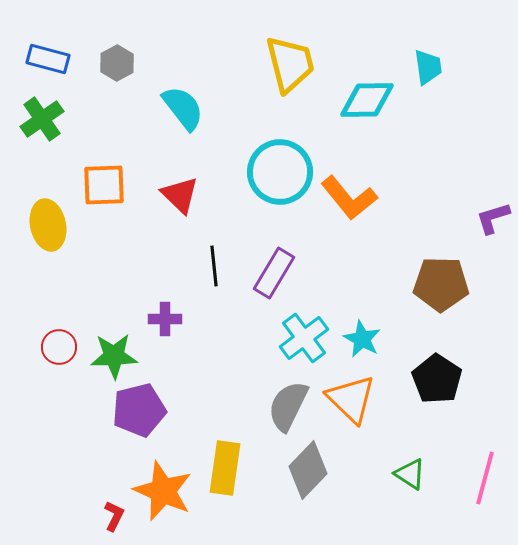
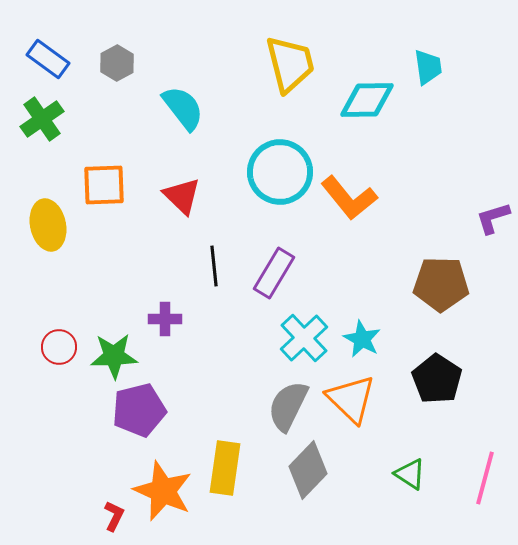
blue rectangle: rotated 21 degrees clockwise
red triangle: moved 2 px right, 1 px down
cyan cross: rotated 6 degrees counterclockwise
